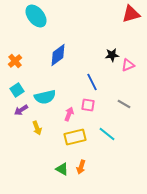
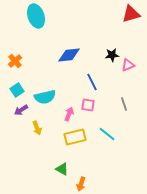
cyan ellipse: rotated 20 degrees clockwise
blue diamond: moved 11 px right; rotated 30 degrees clockwise
gray line: rotated 40 degrees clockwise
orange arrow: moved 17 px down
